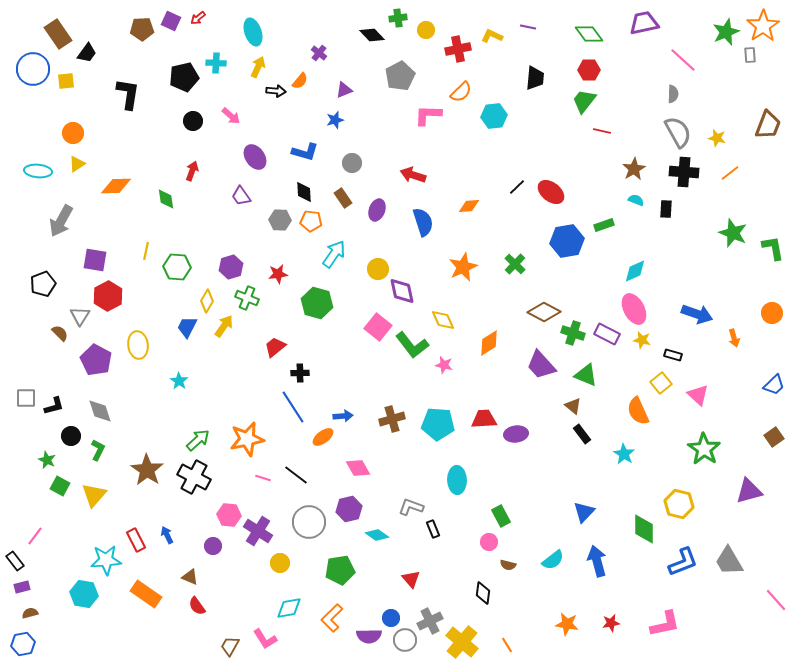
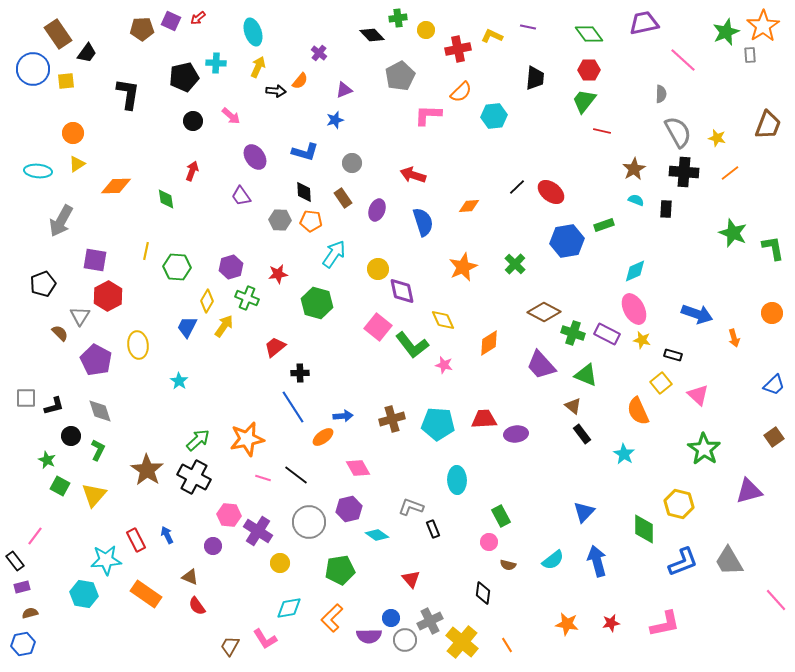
gray semicircle at (673, 94): moved 12 px left
